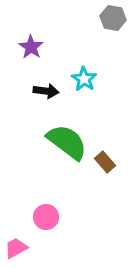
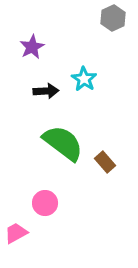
gray hexagon: rotated 25 degrees clockwise
purple star: moved 1 px right; rotated 10 degrees clockwise
black arrow: rotated 10 degrees counterclockwise
green semicircle: moved 4 px left, 1 px down
pink circle: moved 1 px left, 14 px up
pink trapezoid: moved 15 px up
